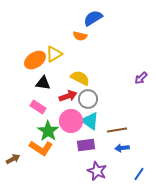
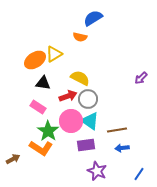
orange semicircle: moved 1 px down
